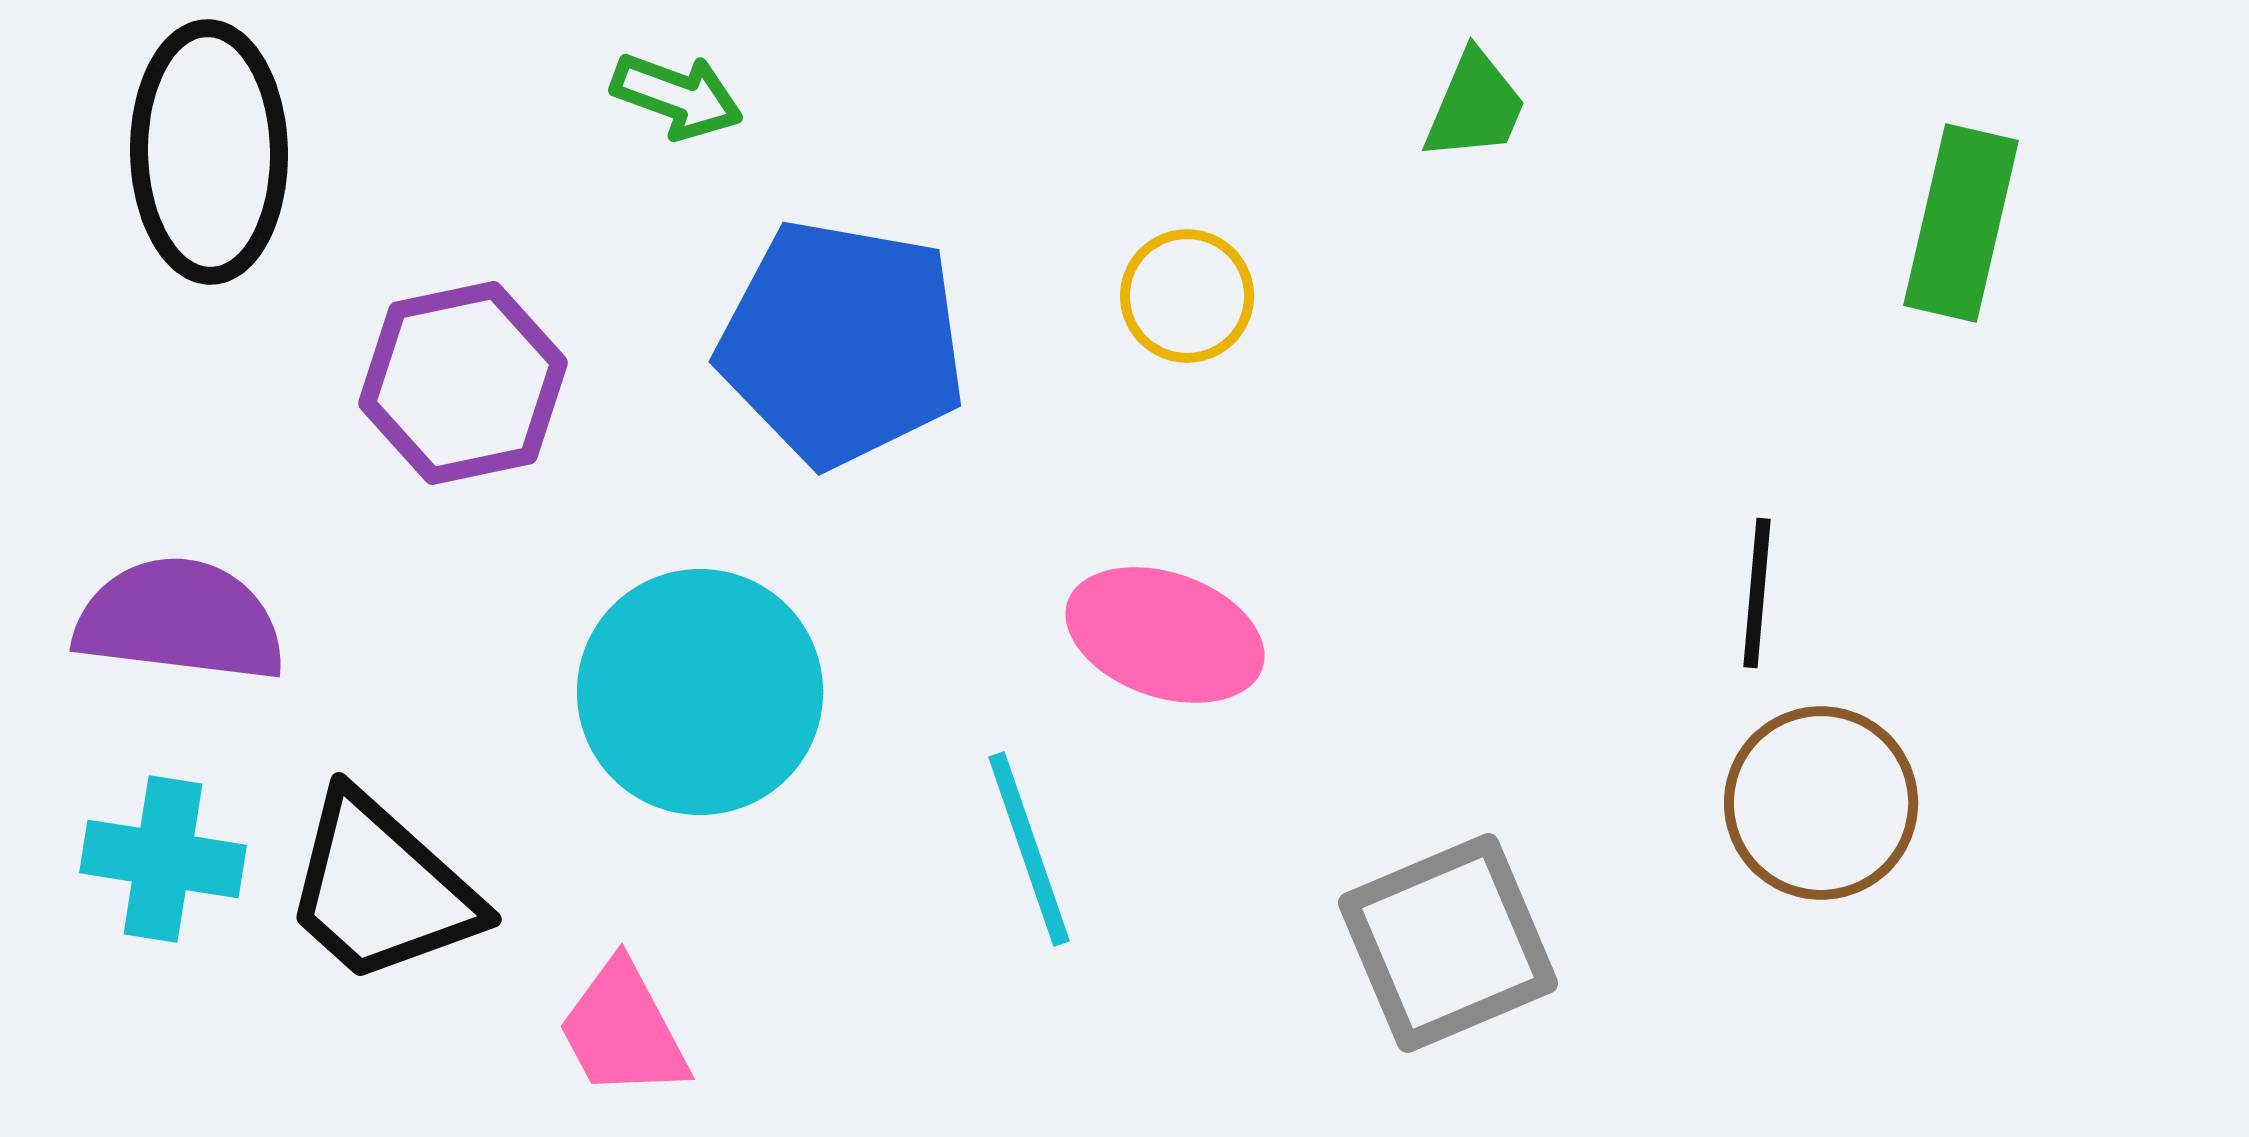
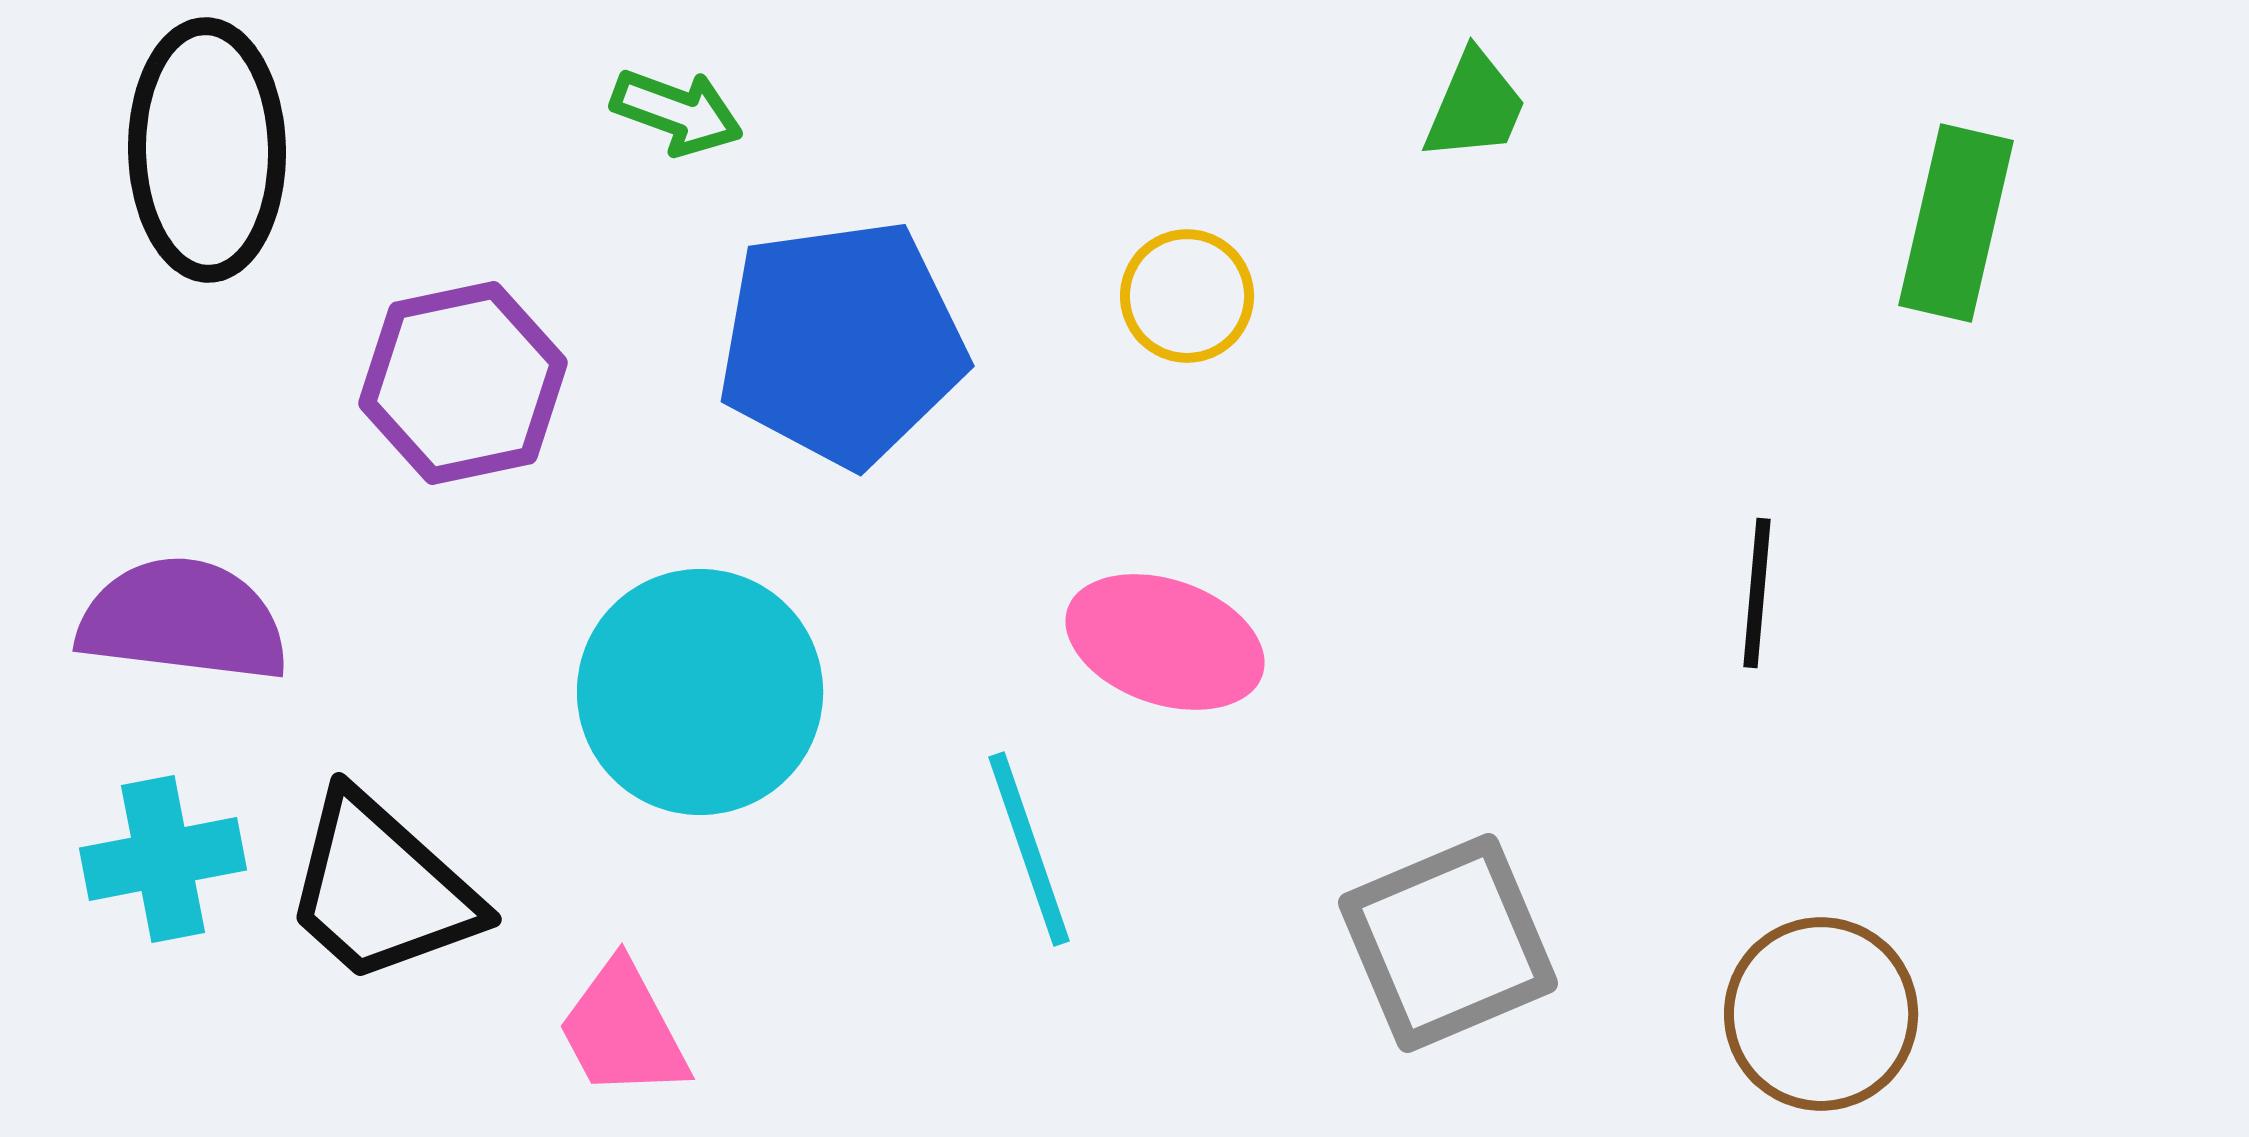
green arrow: moved 16 px down
black ellipse: moved 2 px left, 2 px up
green rectangle: moved 5 px left
blue pentagon: rotated 18 degrees counterclockwise
purple semicircle: moved 3 px right
pink ellipse: moved 7 px down
brown circle: moved 211 px down
cyan cross: rotated 20 degrees counterclockwise
